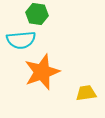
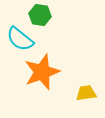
green hexagon: moved 3 px right, 1 px down
cyan semicircle: moved 1 px left, 1 px up; rotated 44 degrees clockwise
